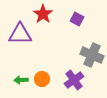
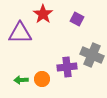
purple triangle: moved 1 px up
purple cross: moved 7 px left, 13 px up; rotated 30 degrees clockwise
